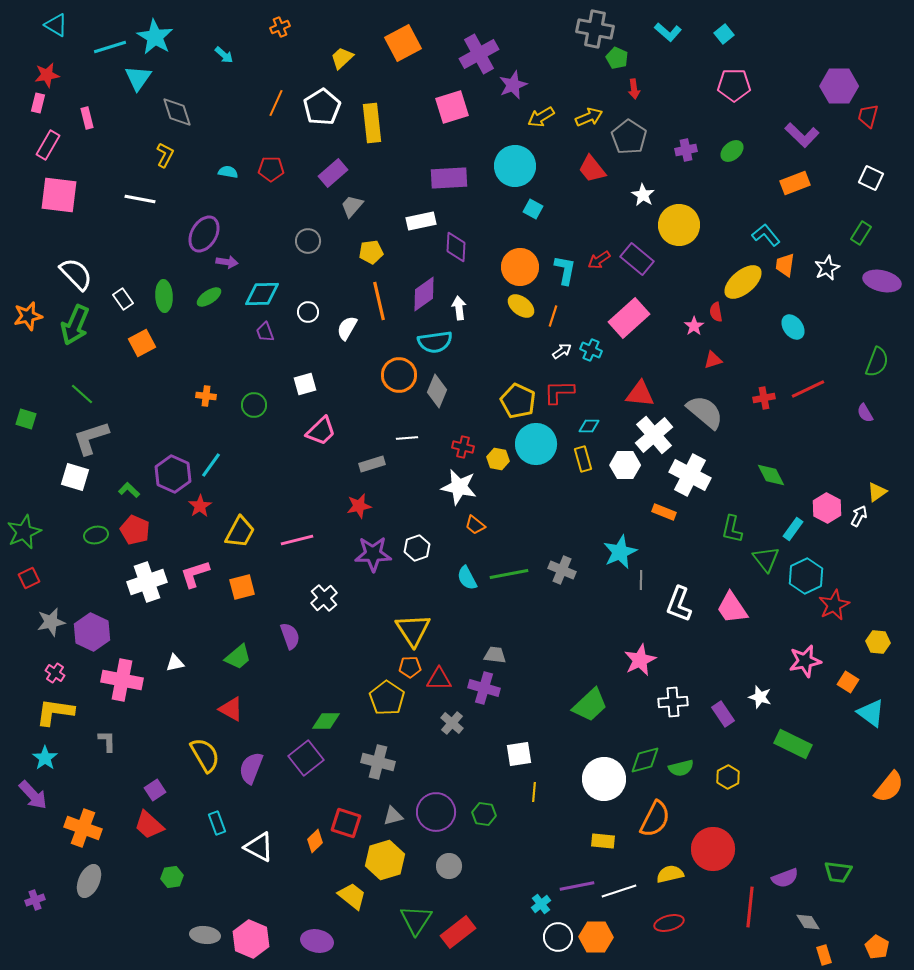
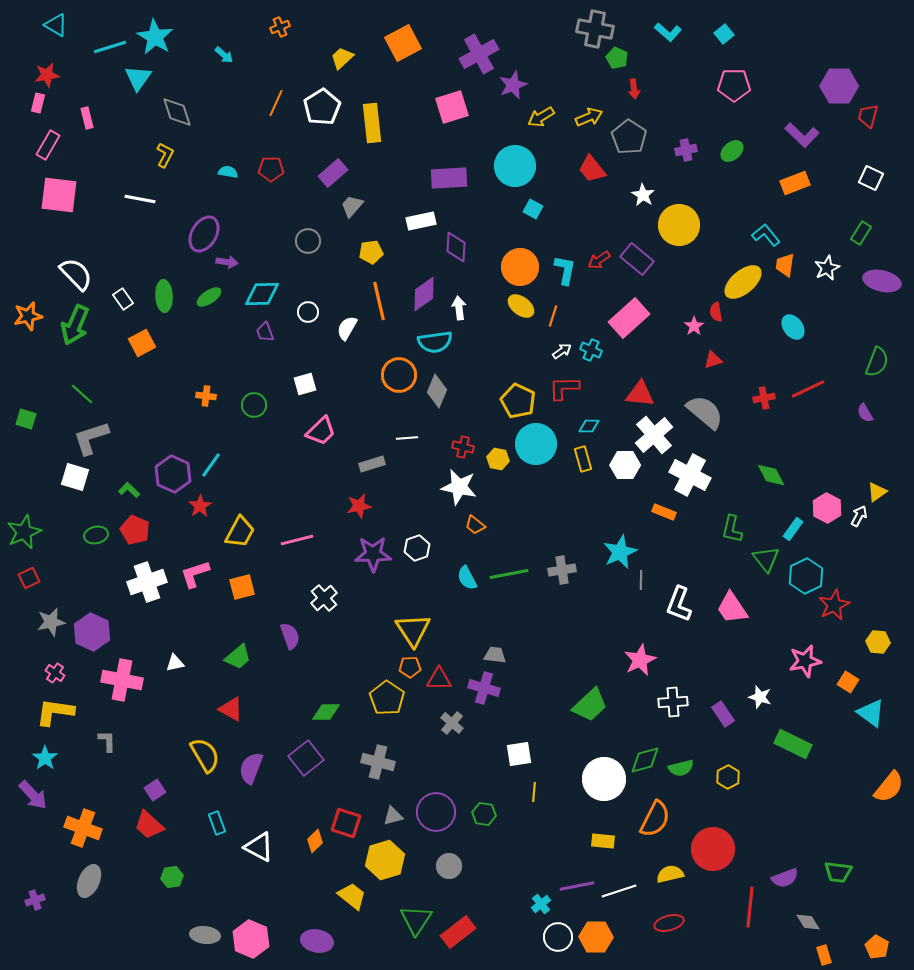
red L-shape at (559, 392): moved 5 px right, 4 px up
gray cross at (562, 570): rotated 32 degrees counterclockwise
green diamond at (326, 721): moved 9 px up
